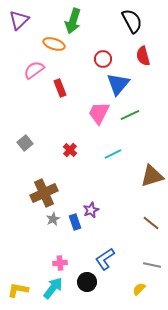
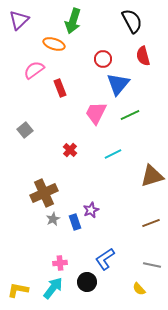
pink trapezoid: moved 3 px left
gray square: moved 13 px up
brown line: rotated 60 degrees counterclockwise
yellow semicircle: rotated 88 degrees counterclockwise
